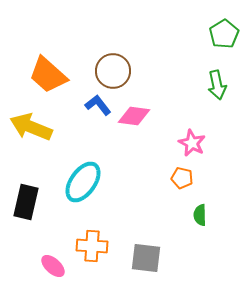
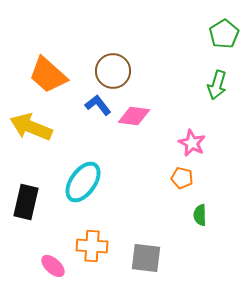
green arrow: rotated 28 degrees clockwise
